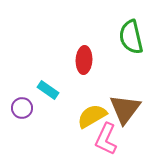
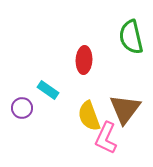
yellow semicircle: moved 3 px left; rotated 80 degrees counterclockwise
pink L-shape: moved 1 px up
